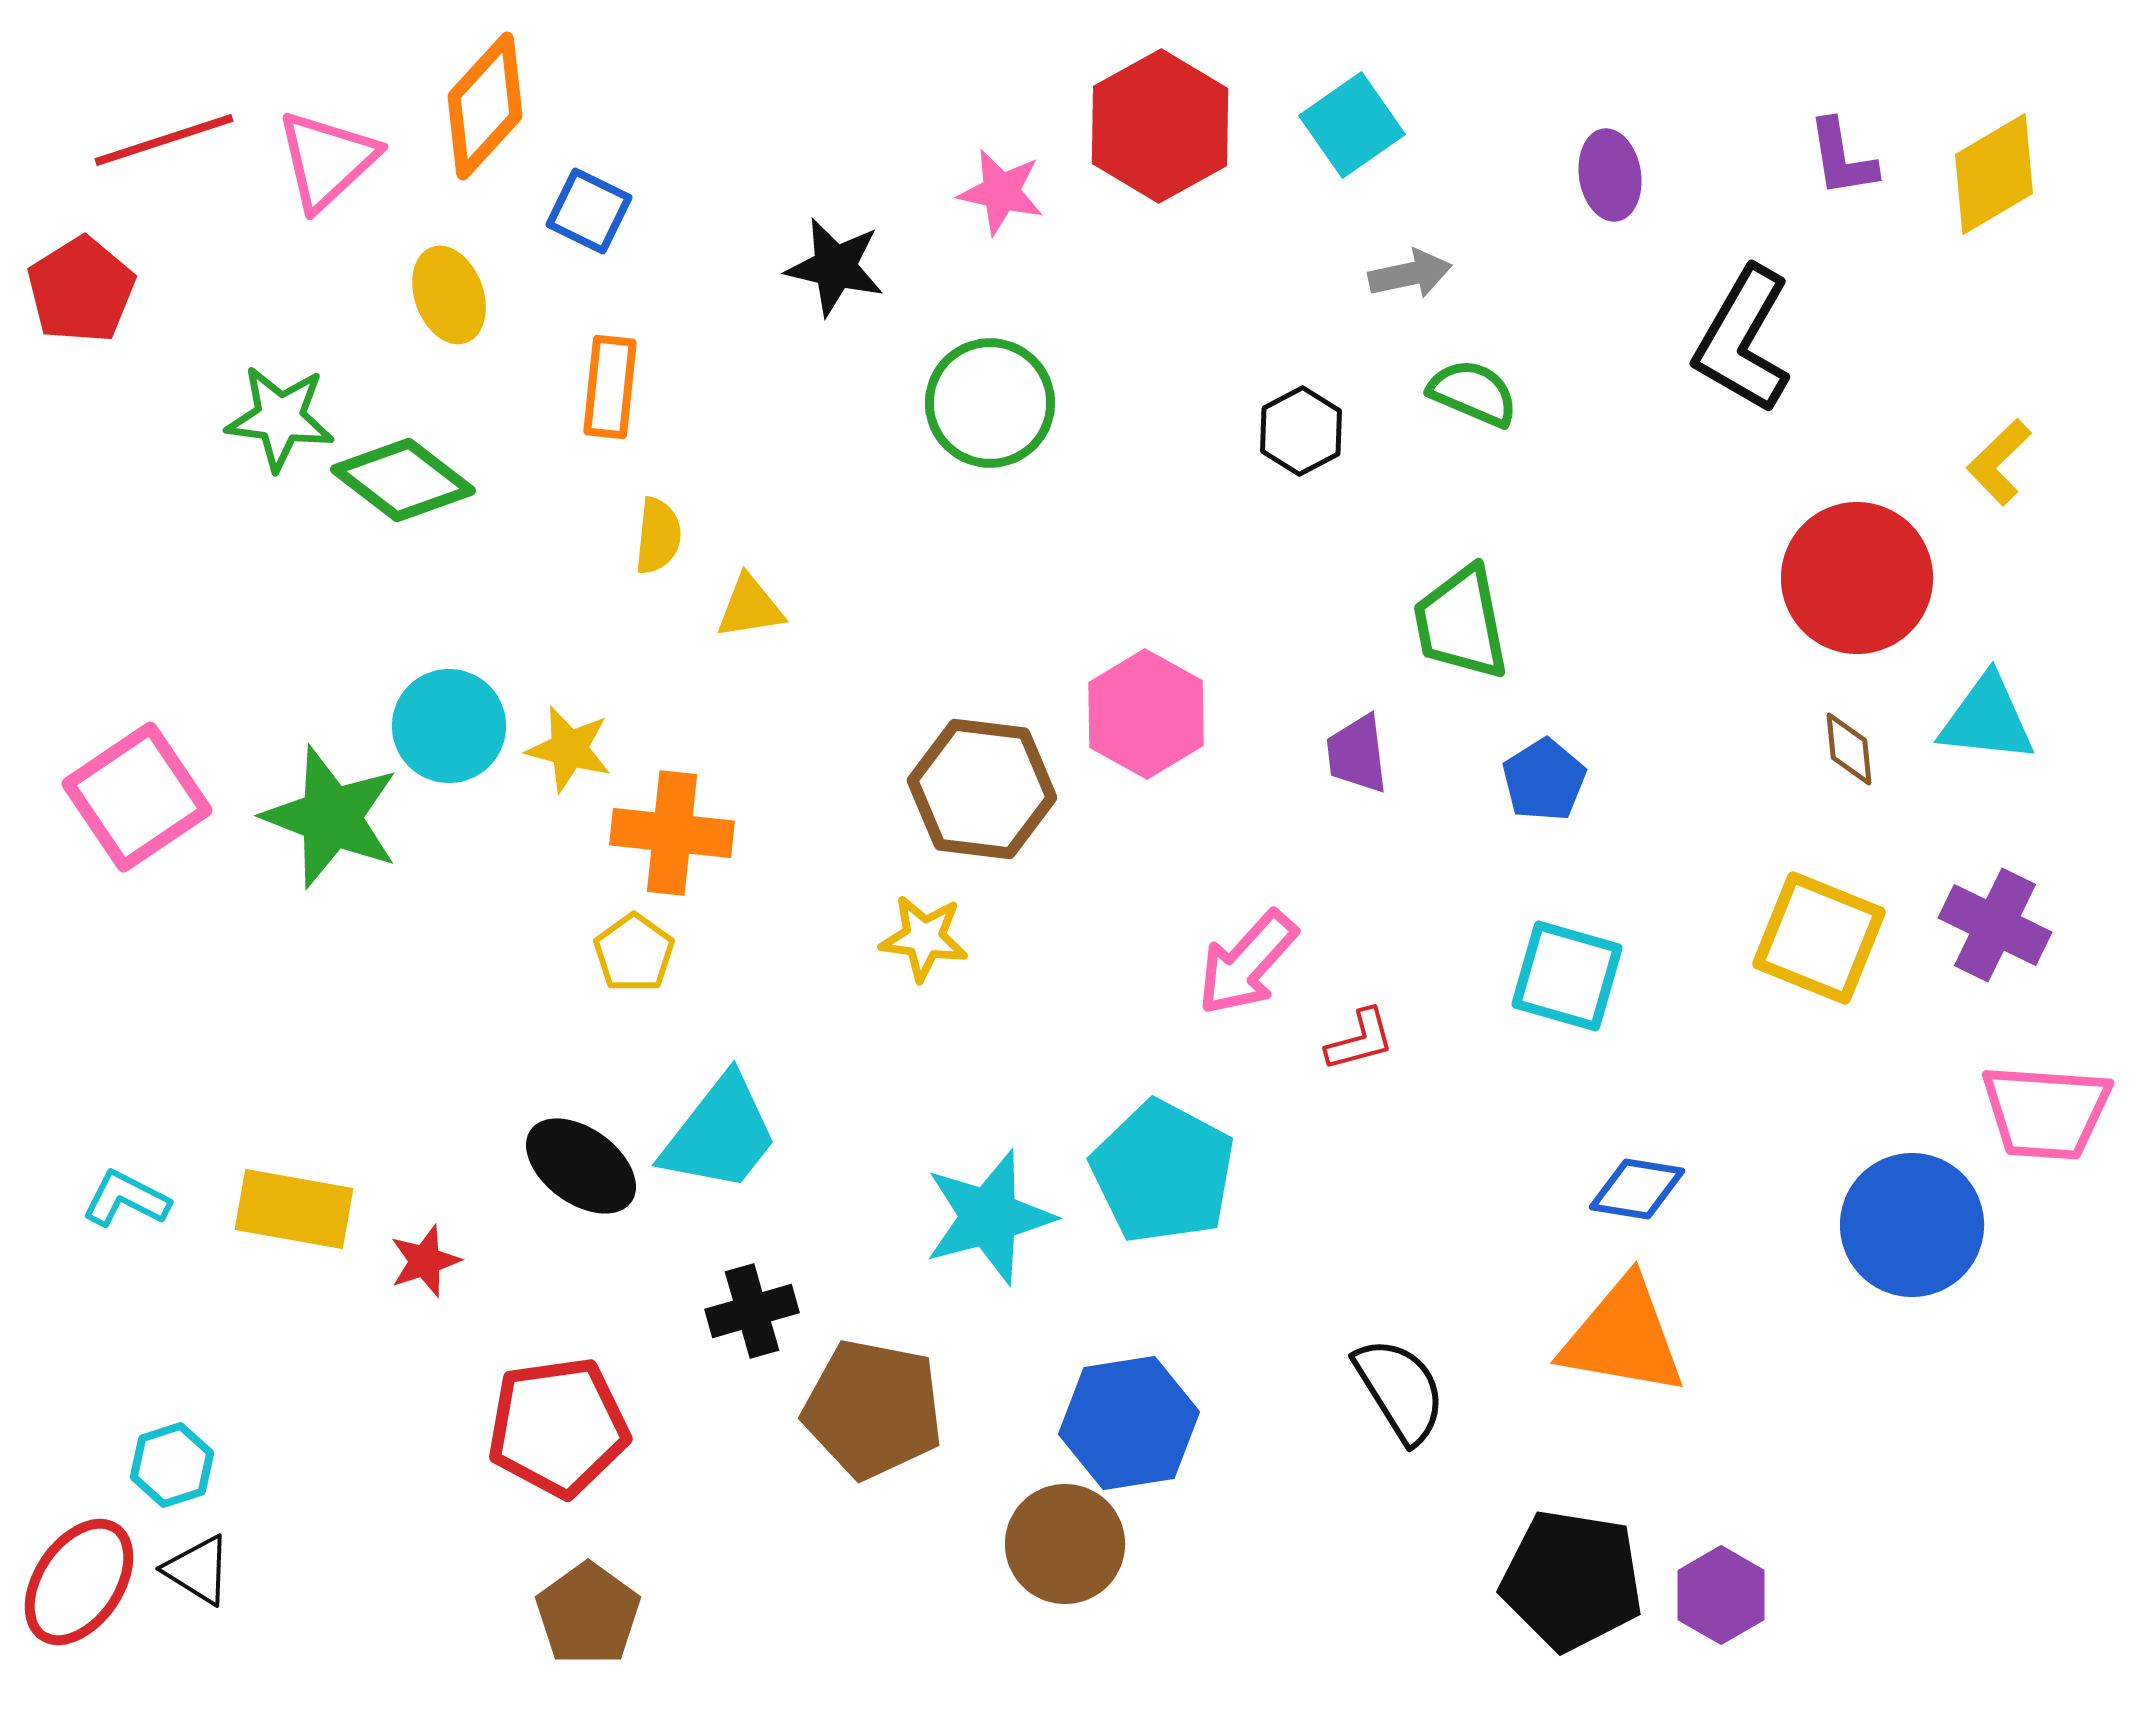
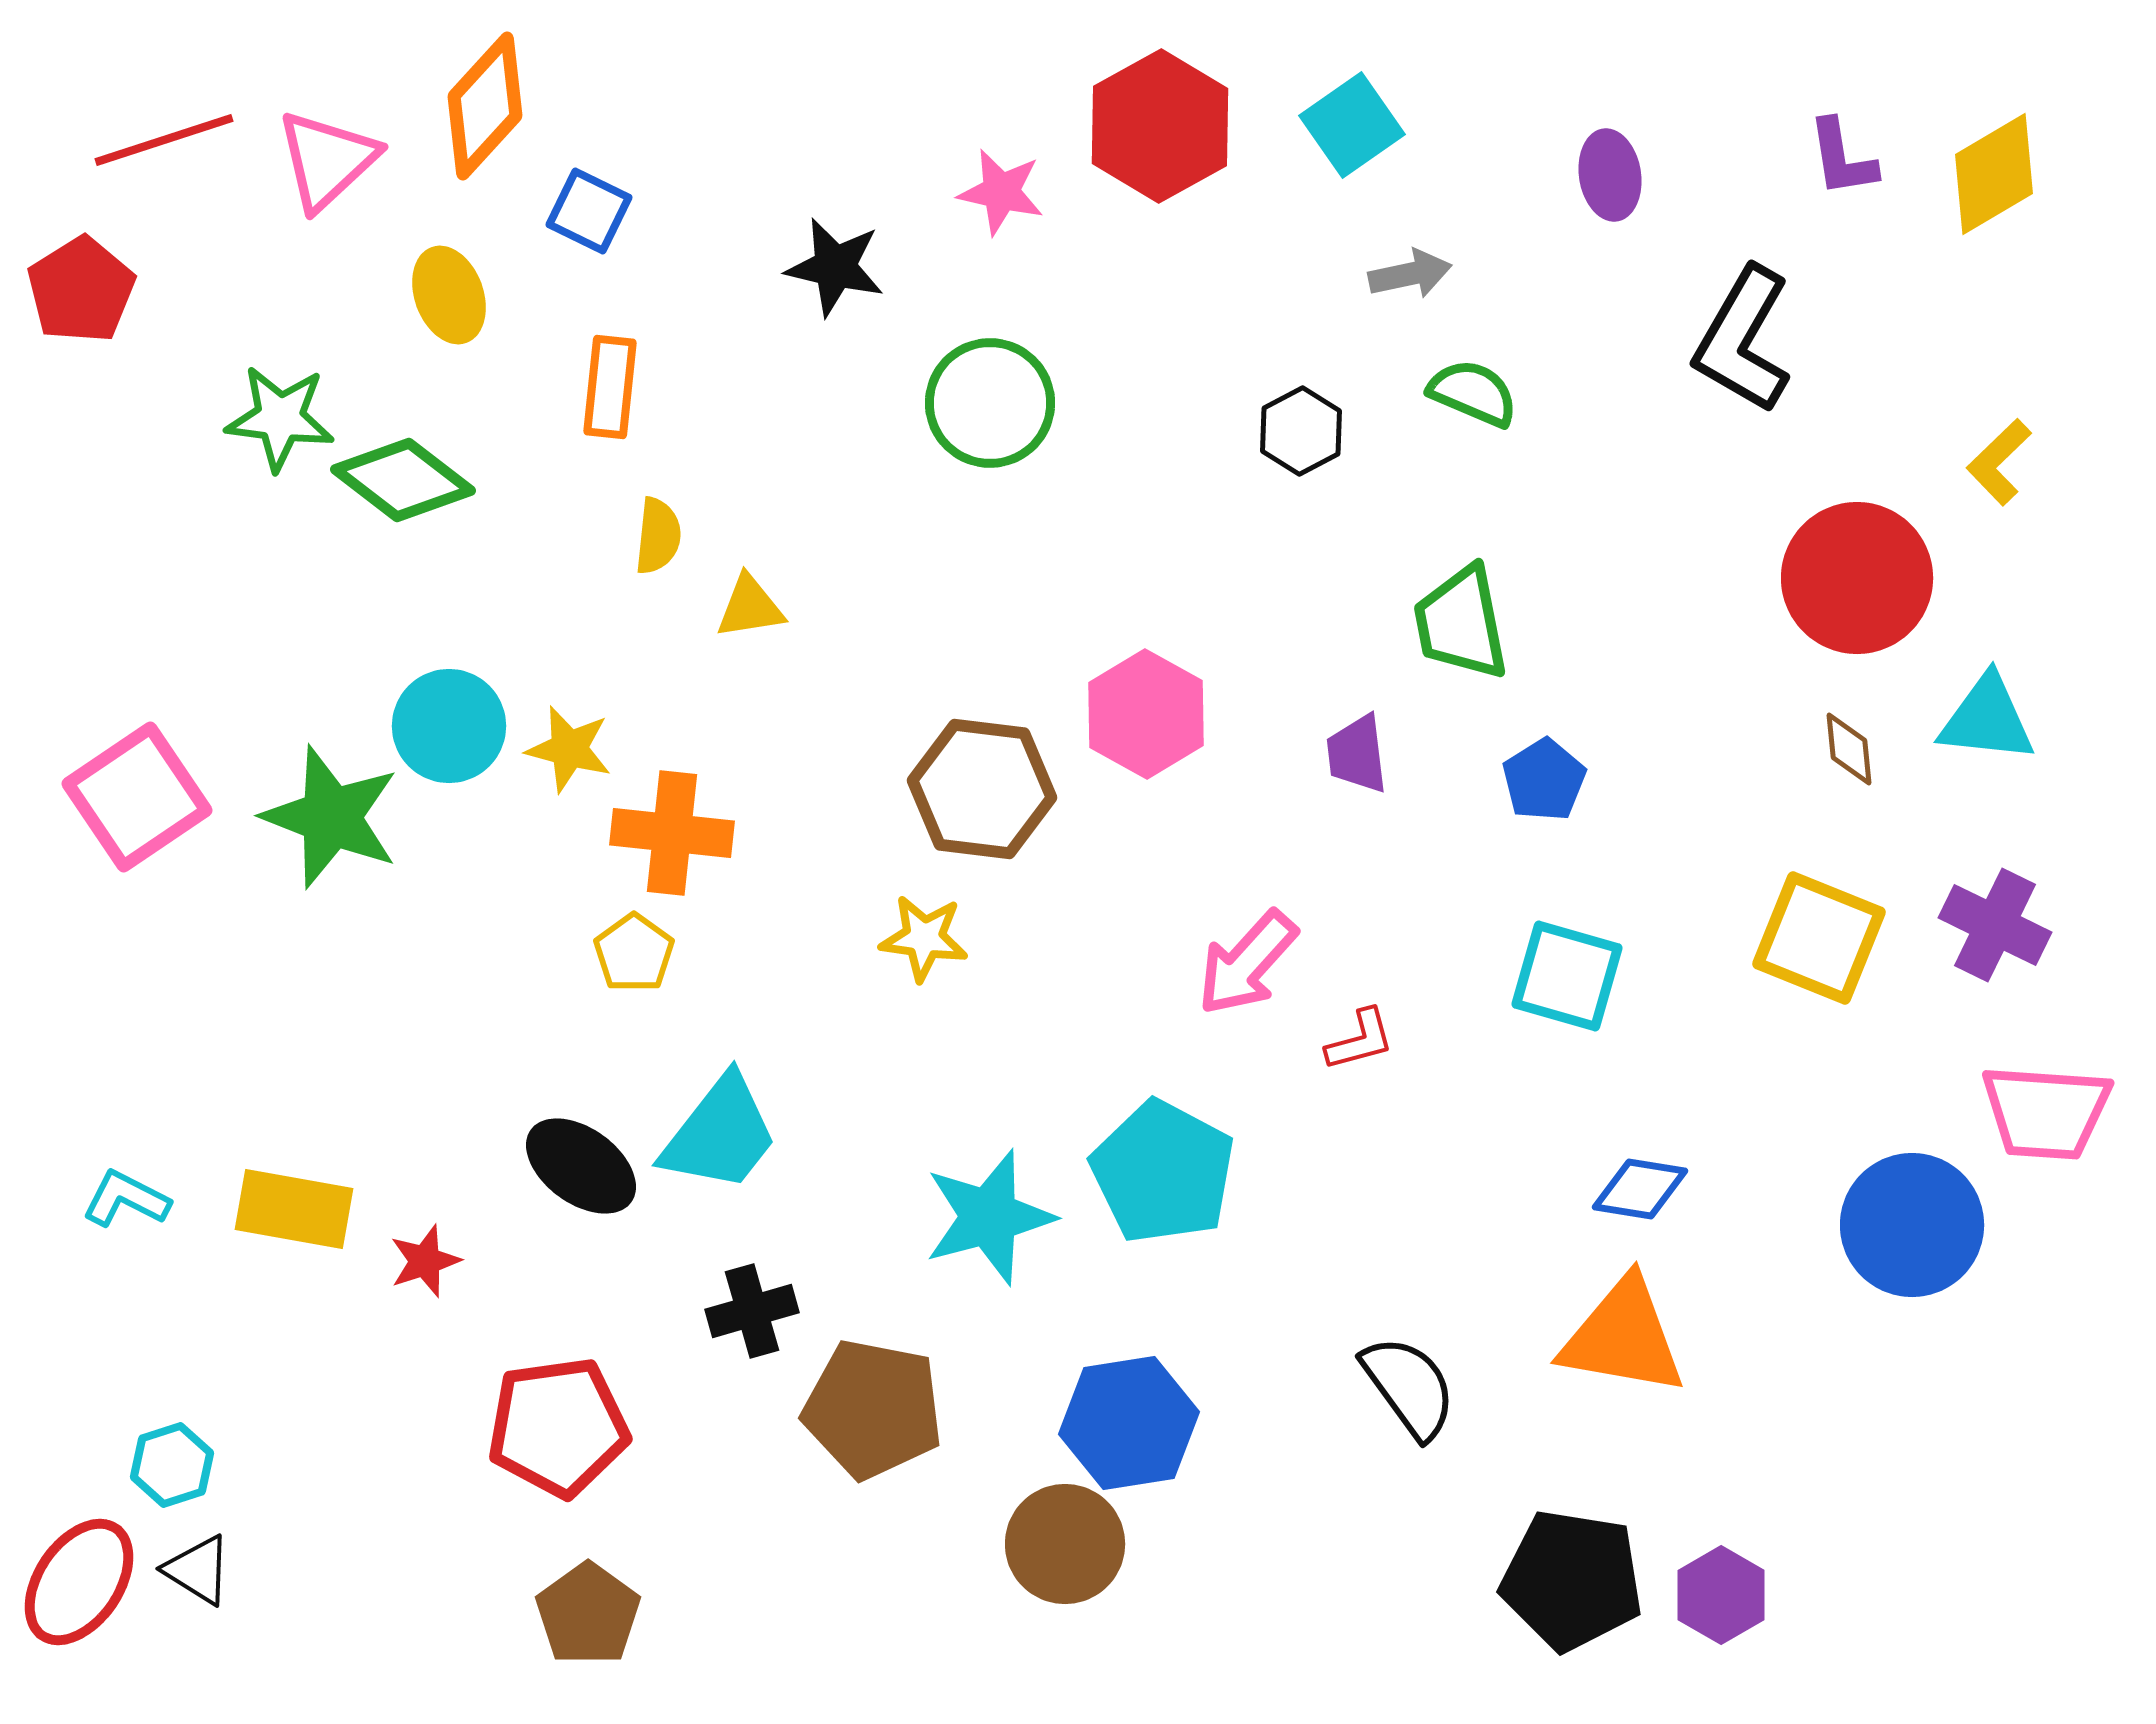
blue diamond at (1637, 1189): moved 3 px right
black semicircle at (1400, 1390): moved 9 px right, 3 px up; rotated 4 degrees counterclockwise
